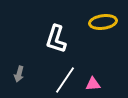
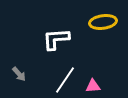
white L-shape: rotated 68 degrees clockwise
gray arrow: rotated 56 degrees counterclockwise
pink triangle: moved 2 px down
